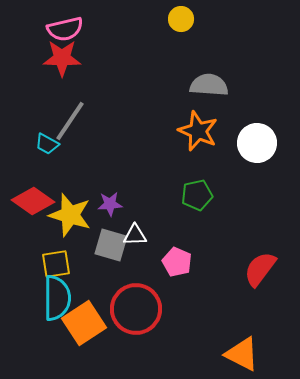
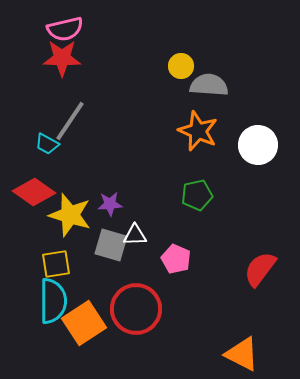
yellow circle: moved 47 px down
white circle: moved 1 px right, 2 px down
red diamond: moved 1 px right, 9 px up
pink pentagon: moved 1 px left, 3 px up
cyan semicircle: moved 4 px left, 3 px down
